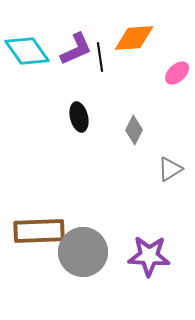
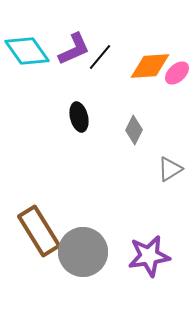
orange diamond: moved 16 px right, 28 px down
purple L-shape: moved 2 px left
black line: rotated 48 degrees clockwise
brown rectangle: rotated 60 degrees clockwise
purple star: rotated 12 degrees counterclockwise
